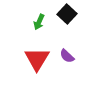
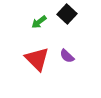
green arrow: rotated 28 degrees clockwise
red triangle: rotated 16 degrees counterclockwise
